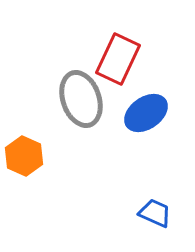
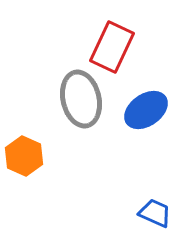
red rectangle: moved 6 px left, 12 px up
gray ellipse: rotated 6 degrees clockwise
blue ellipse: moved 3 px up
